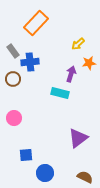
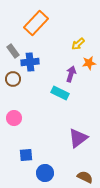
cyan rectangle: rotated 12 degrees clockwise
